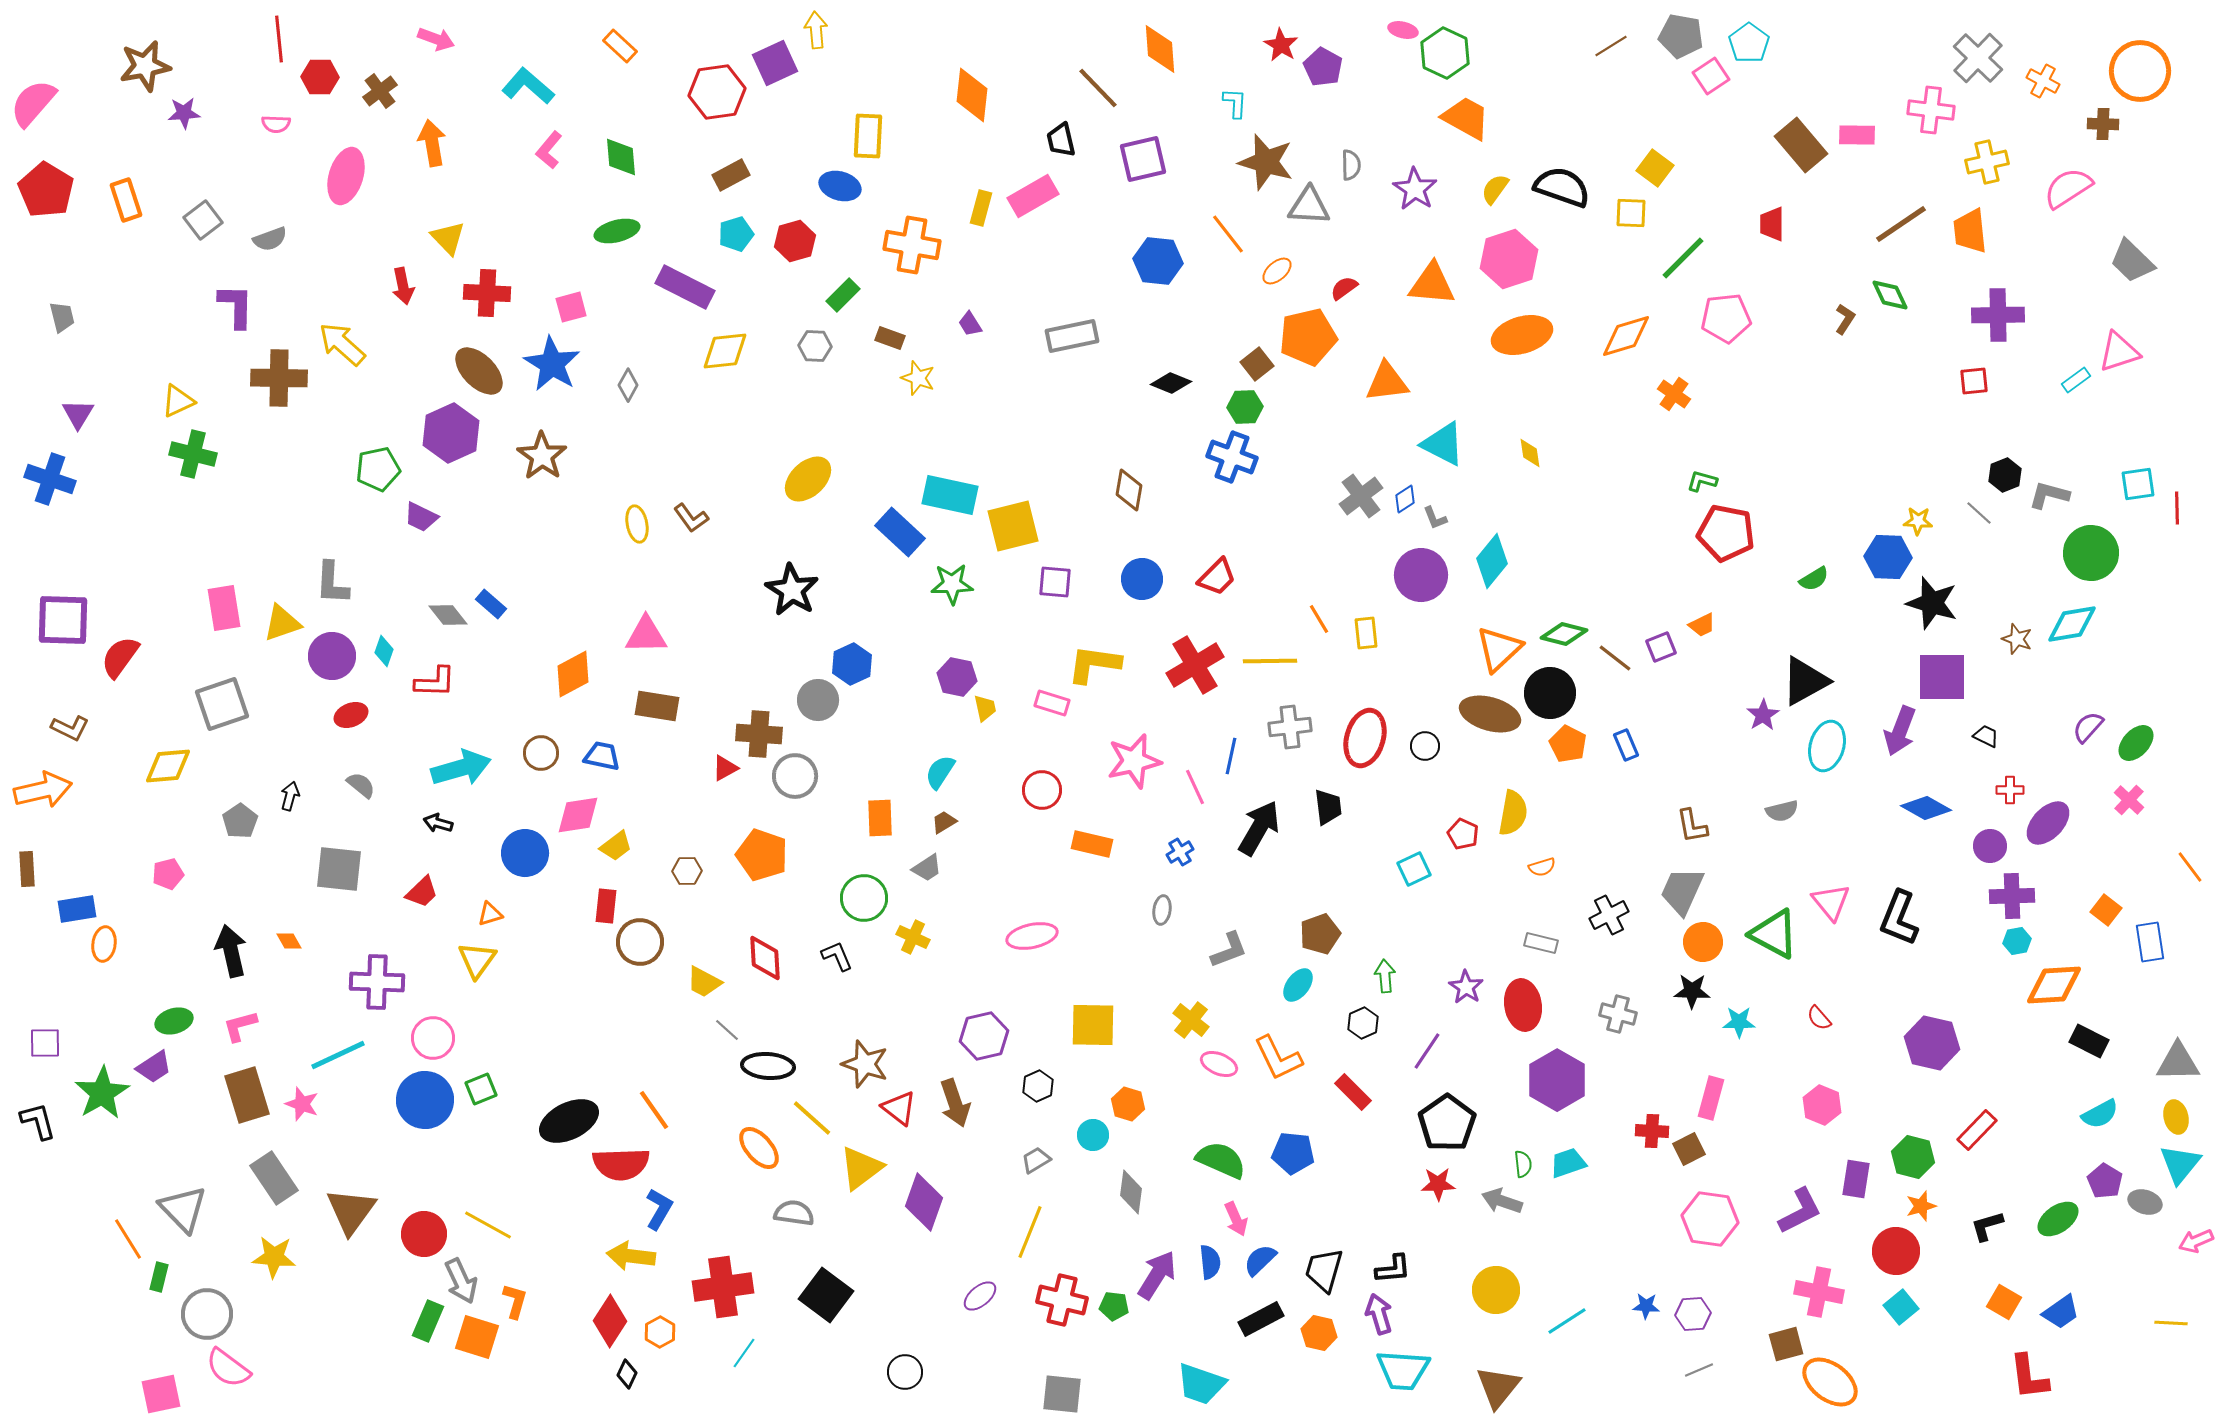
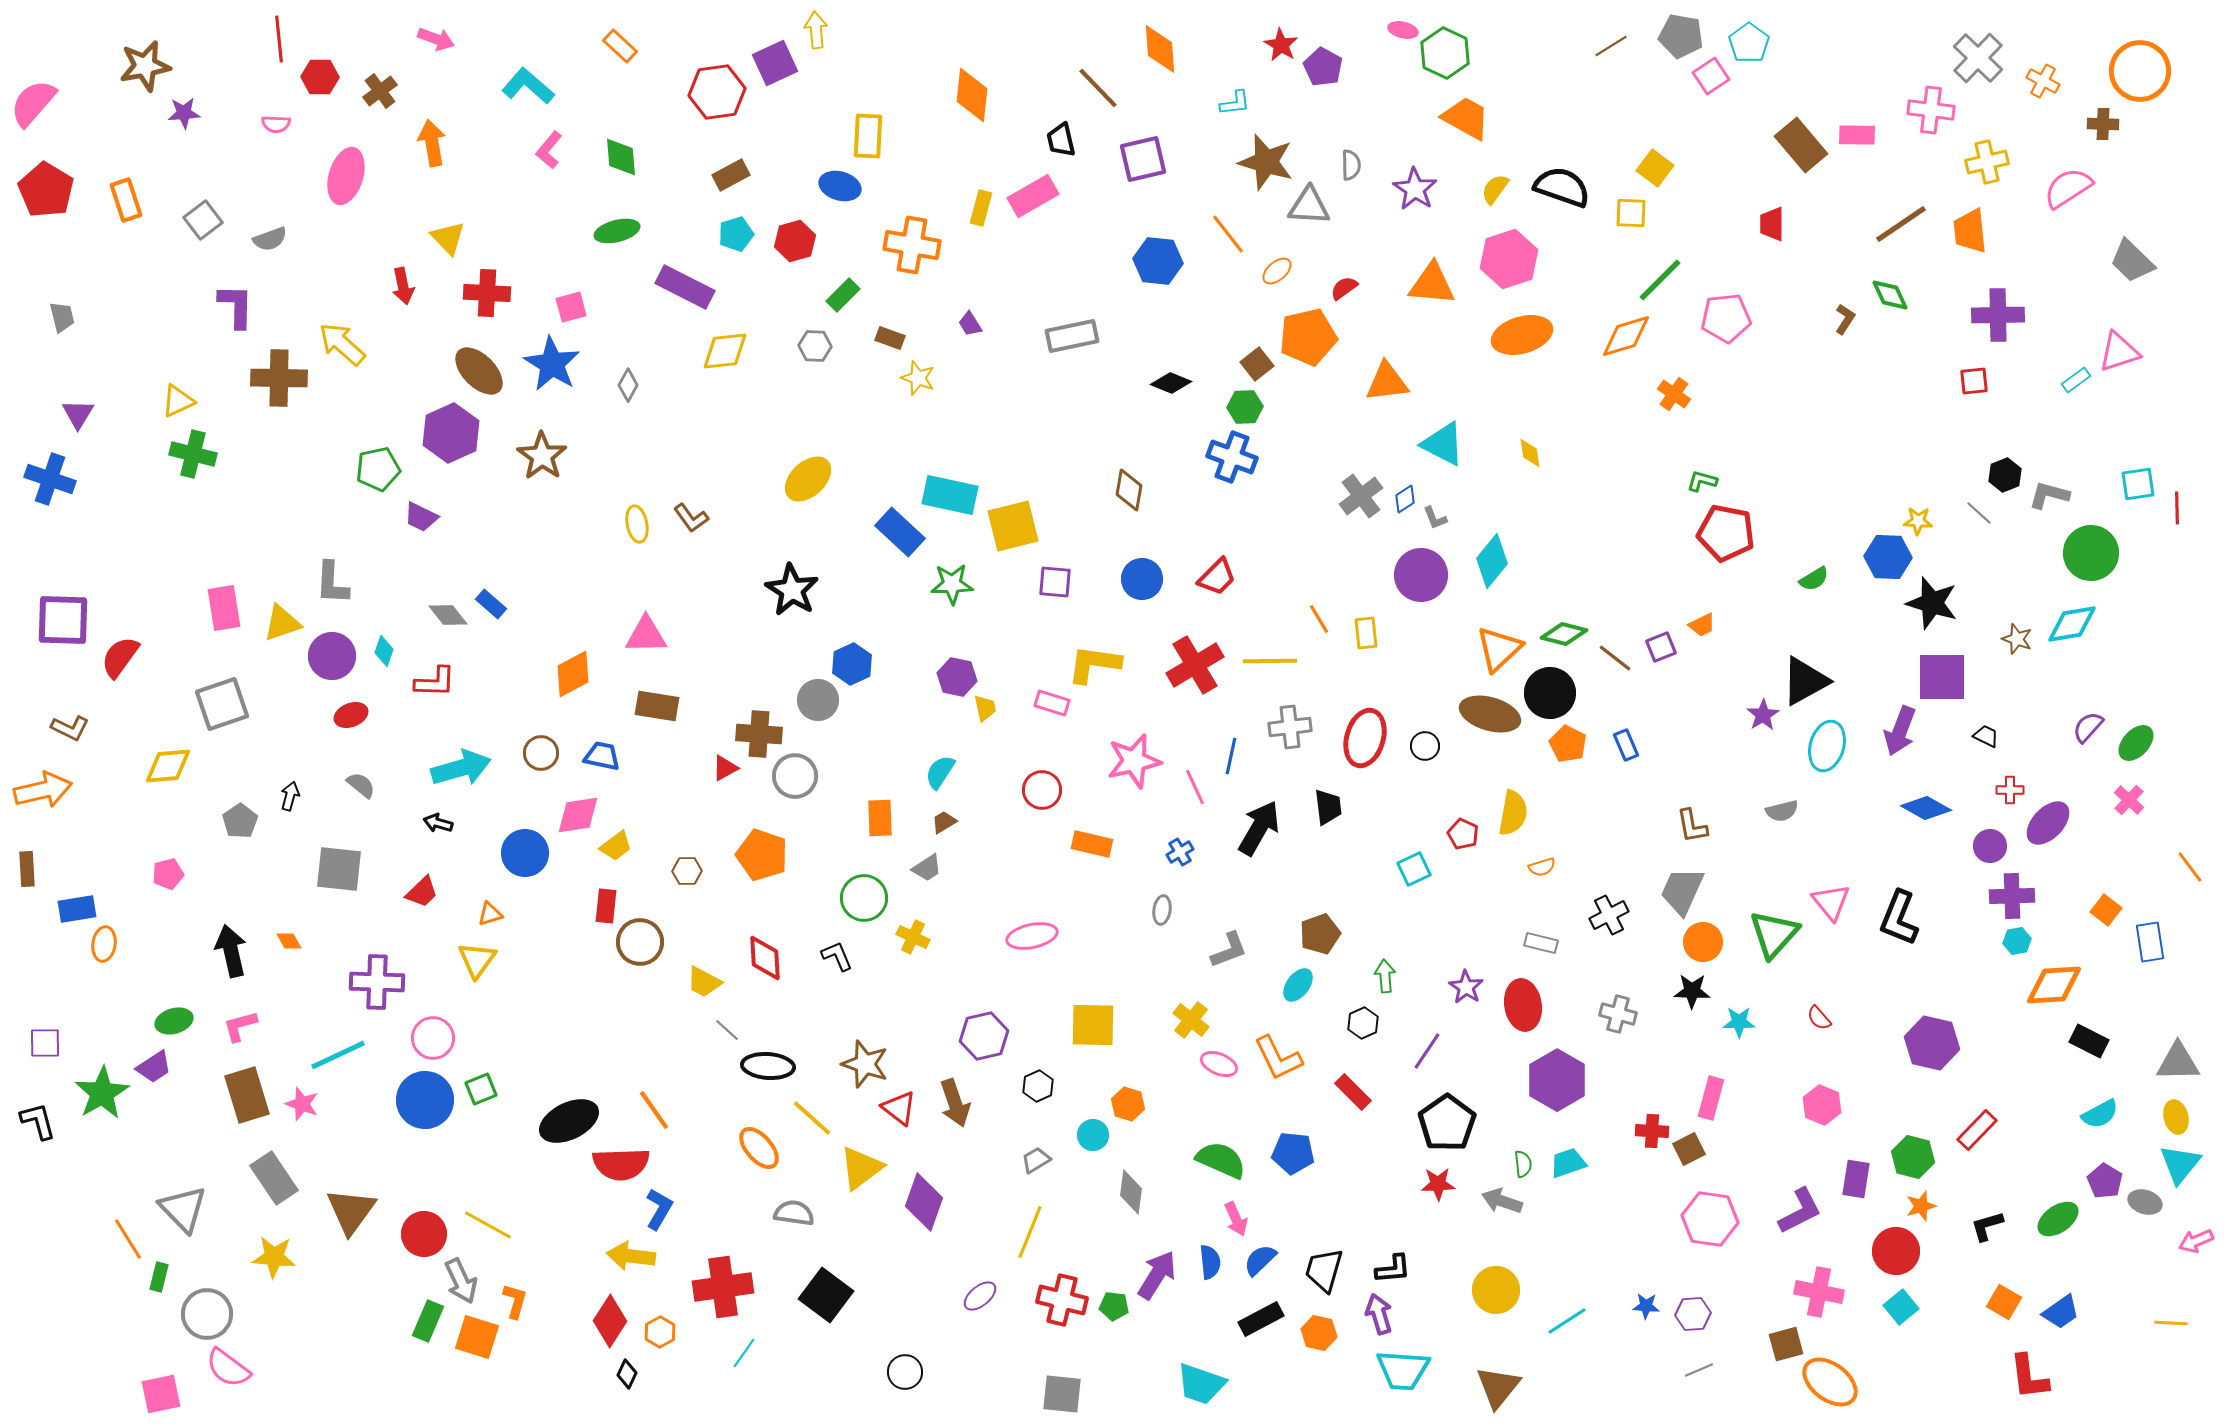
cyan L-shape at (1235, 103): rotated 80 degrees clockwise
green line at (1683, 258): moved 23 px left, 22 px down
green triangle at (1774, 934): rotated 44 degrees clockwise
